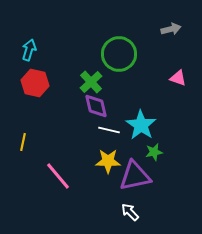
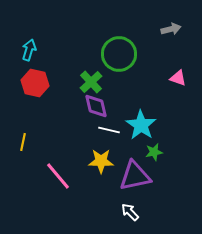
yellow star: moved 7 px left
